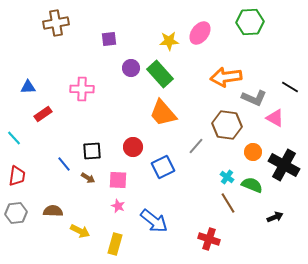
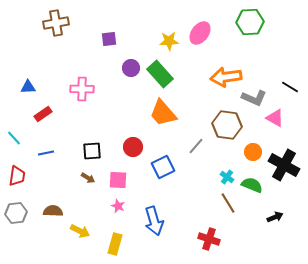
blue line: moved 18 px left, 11 px up; rotated 63 degrees counterclockwise
blue arrow: rotated 36 degrees clockwise
